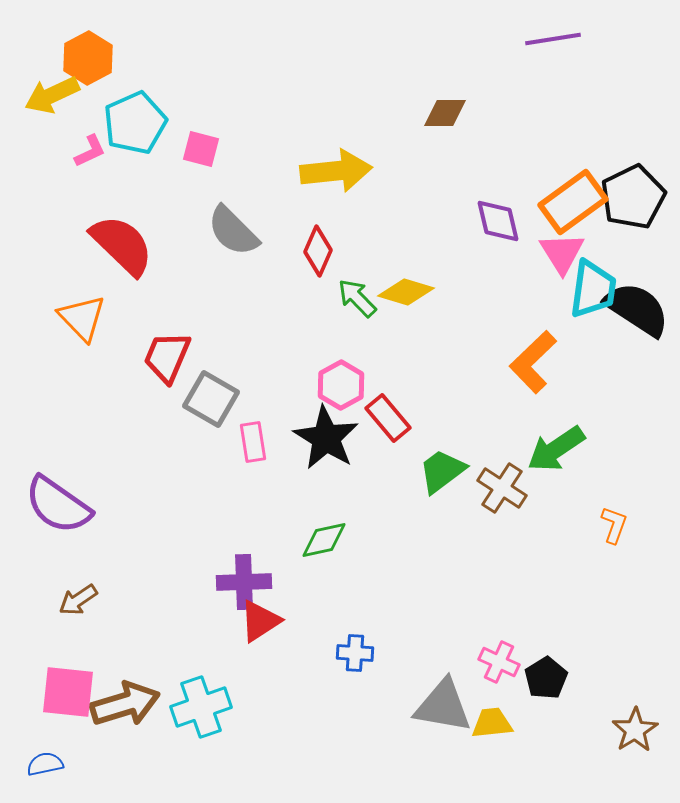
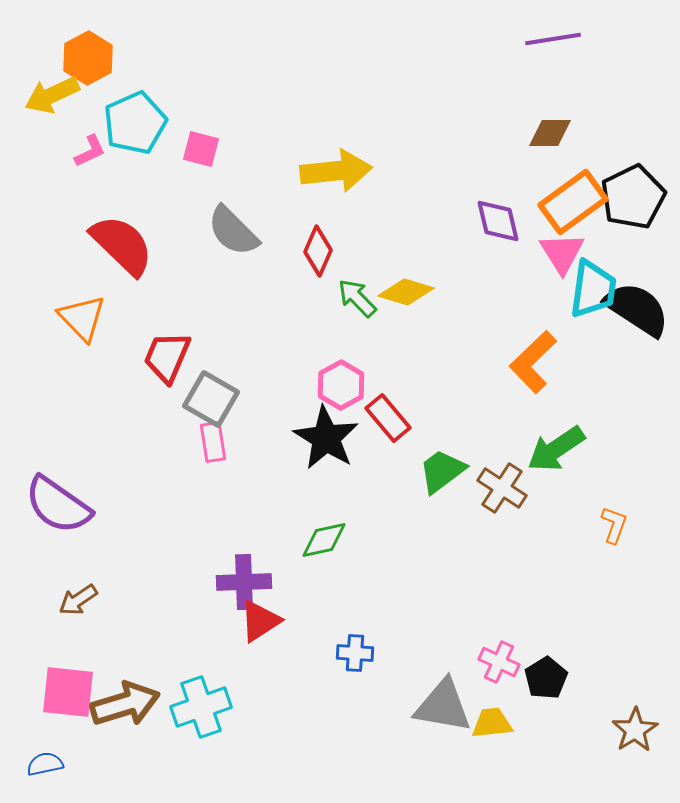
brown diamond at (445, 113): moved 105 px right, 20 px down
pink rectangle at (253, 442): moved 40 px left
